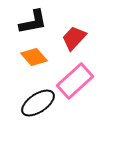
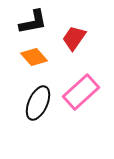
red trapezoid: rotated 8 degrees counterclockwise
pink rectangle: moved 6 px right, 11 px down
black ellipse: rotated 32 degrees counterclockwise
